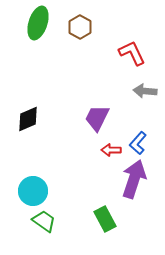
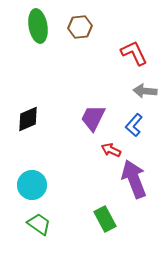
green ellipse: moved 3 px down; rotated 28 degrees counterclockwise
brown hexagon: rotated 25 degrees clockwise
red L-shape: moved 2 px right
purple trapezoid: moved 4 px left
blue L-shape: moved 4 px left, 18 px up
red arrow: rotated 24 degrees clockwise
purple arrow: rotated 39 degrees counterclockwise
cyan circle: moved 1 px left, 6 px up
green trapezoid: moved 5 px left, 3 px down
